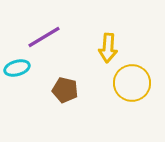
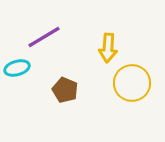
brown pentagon: rotated 10 degrees clockwise
